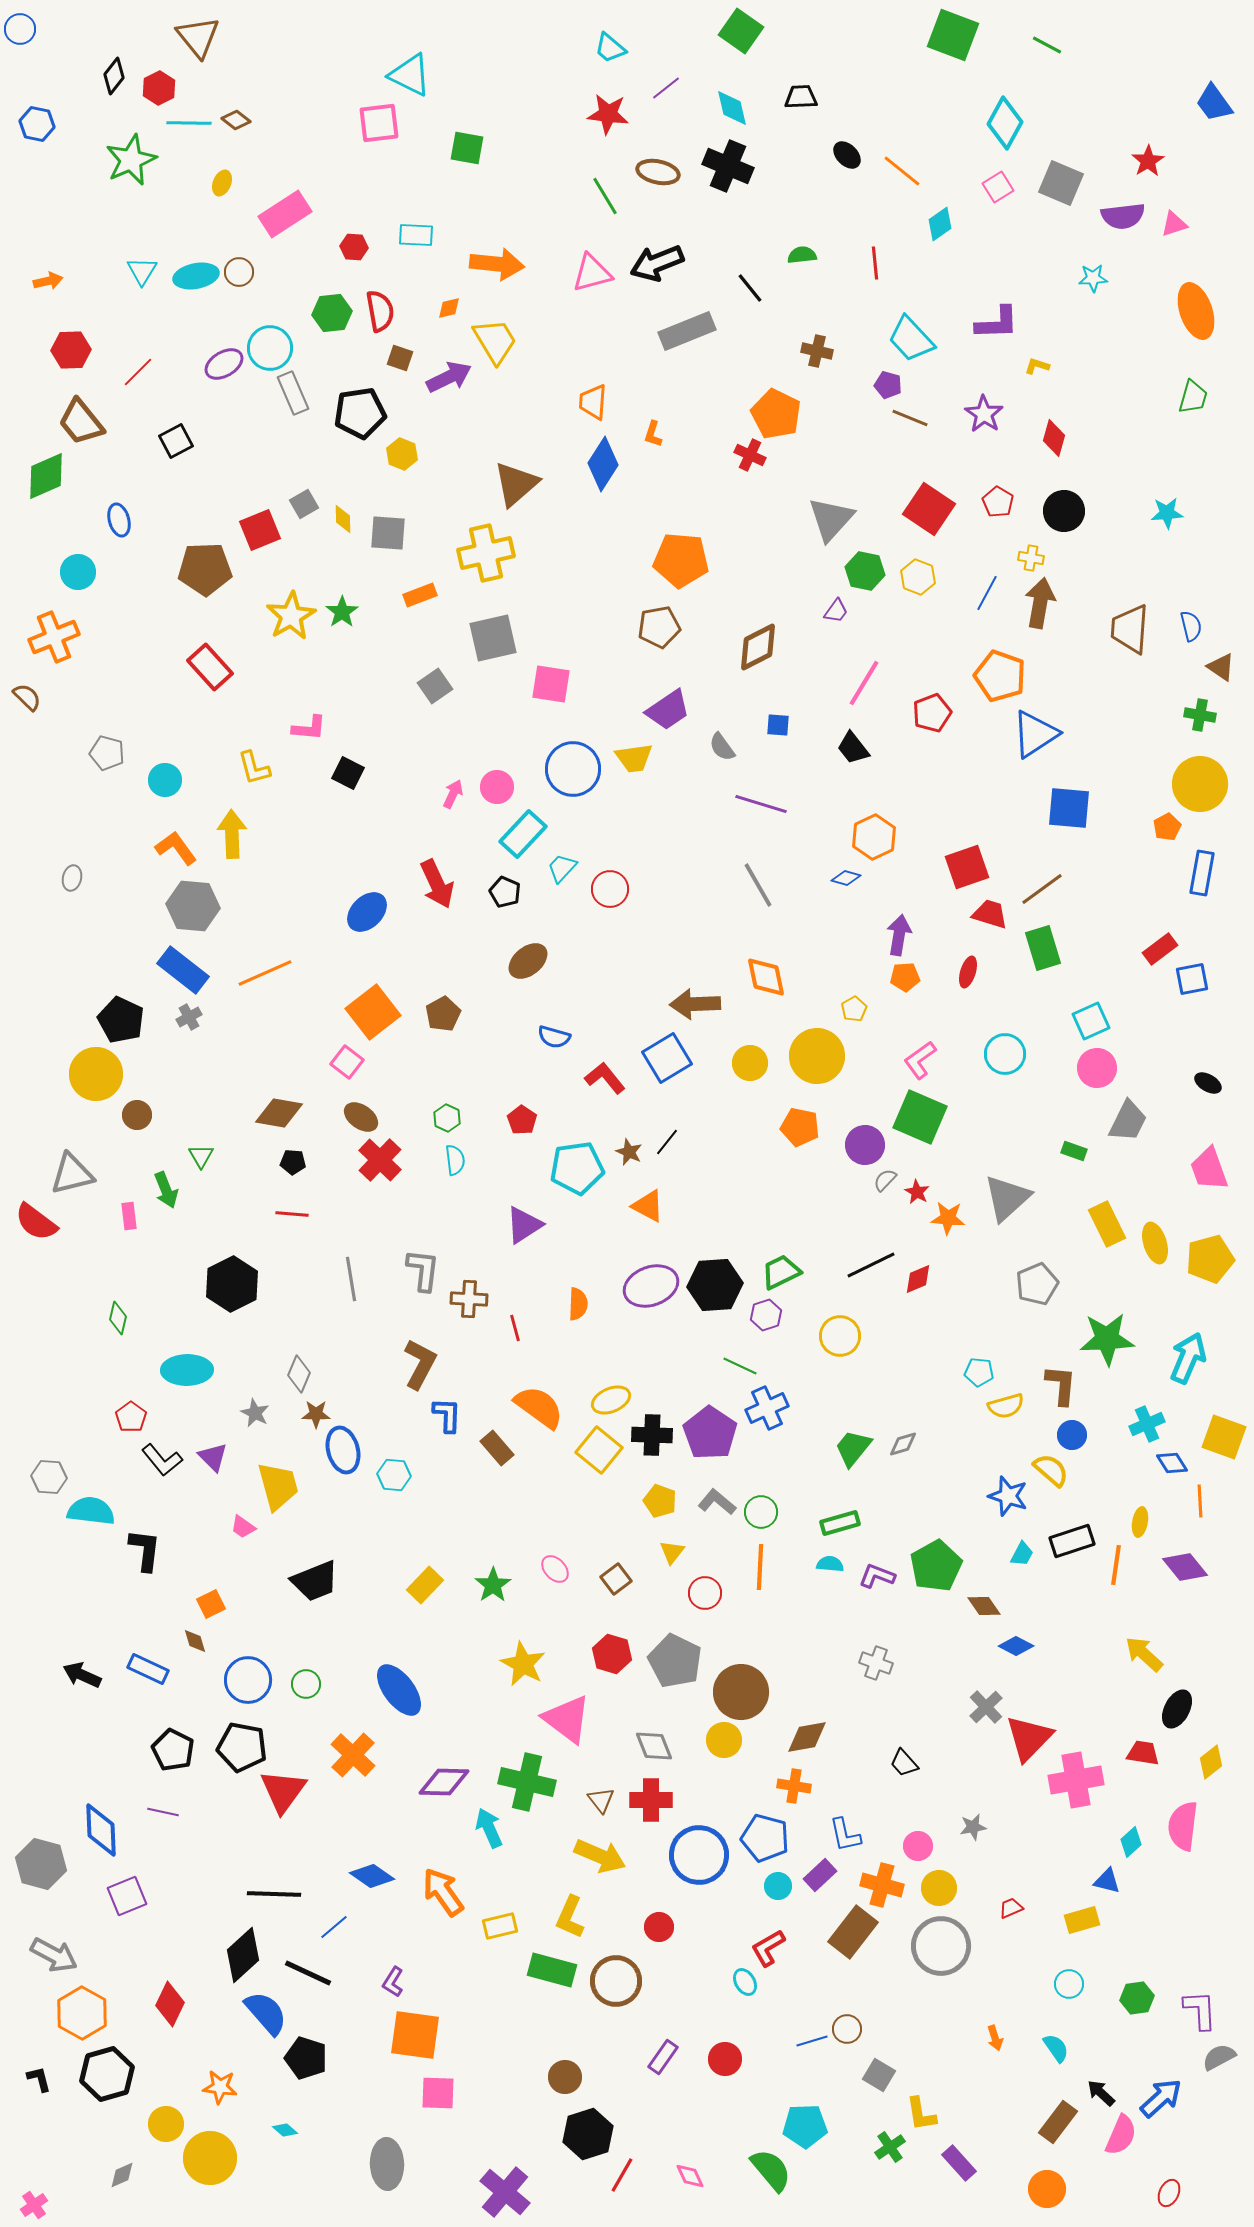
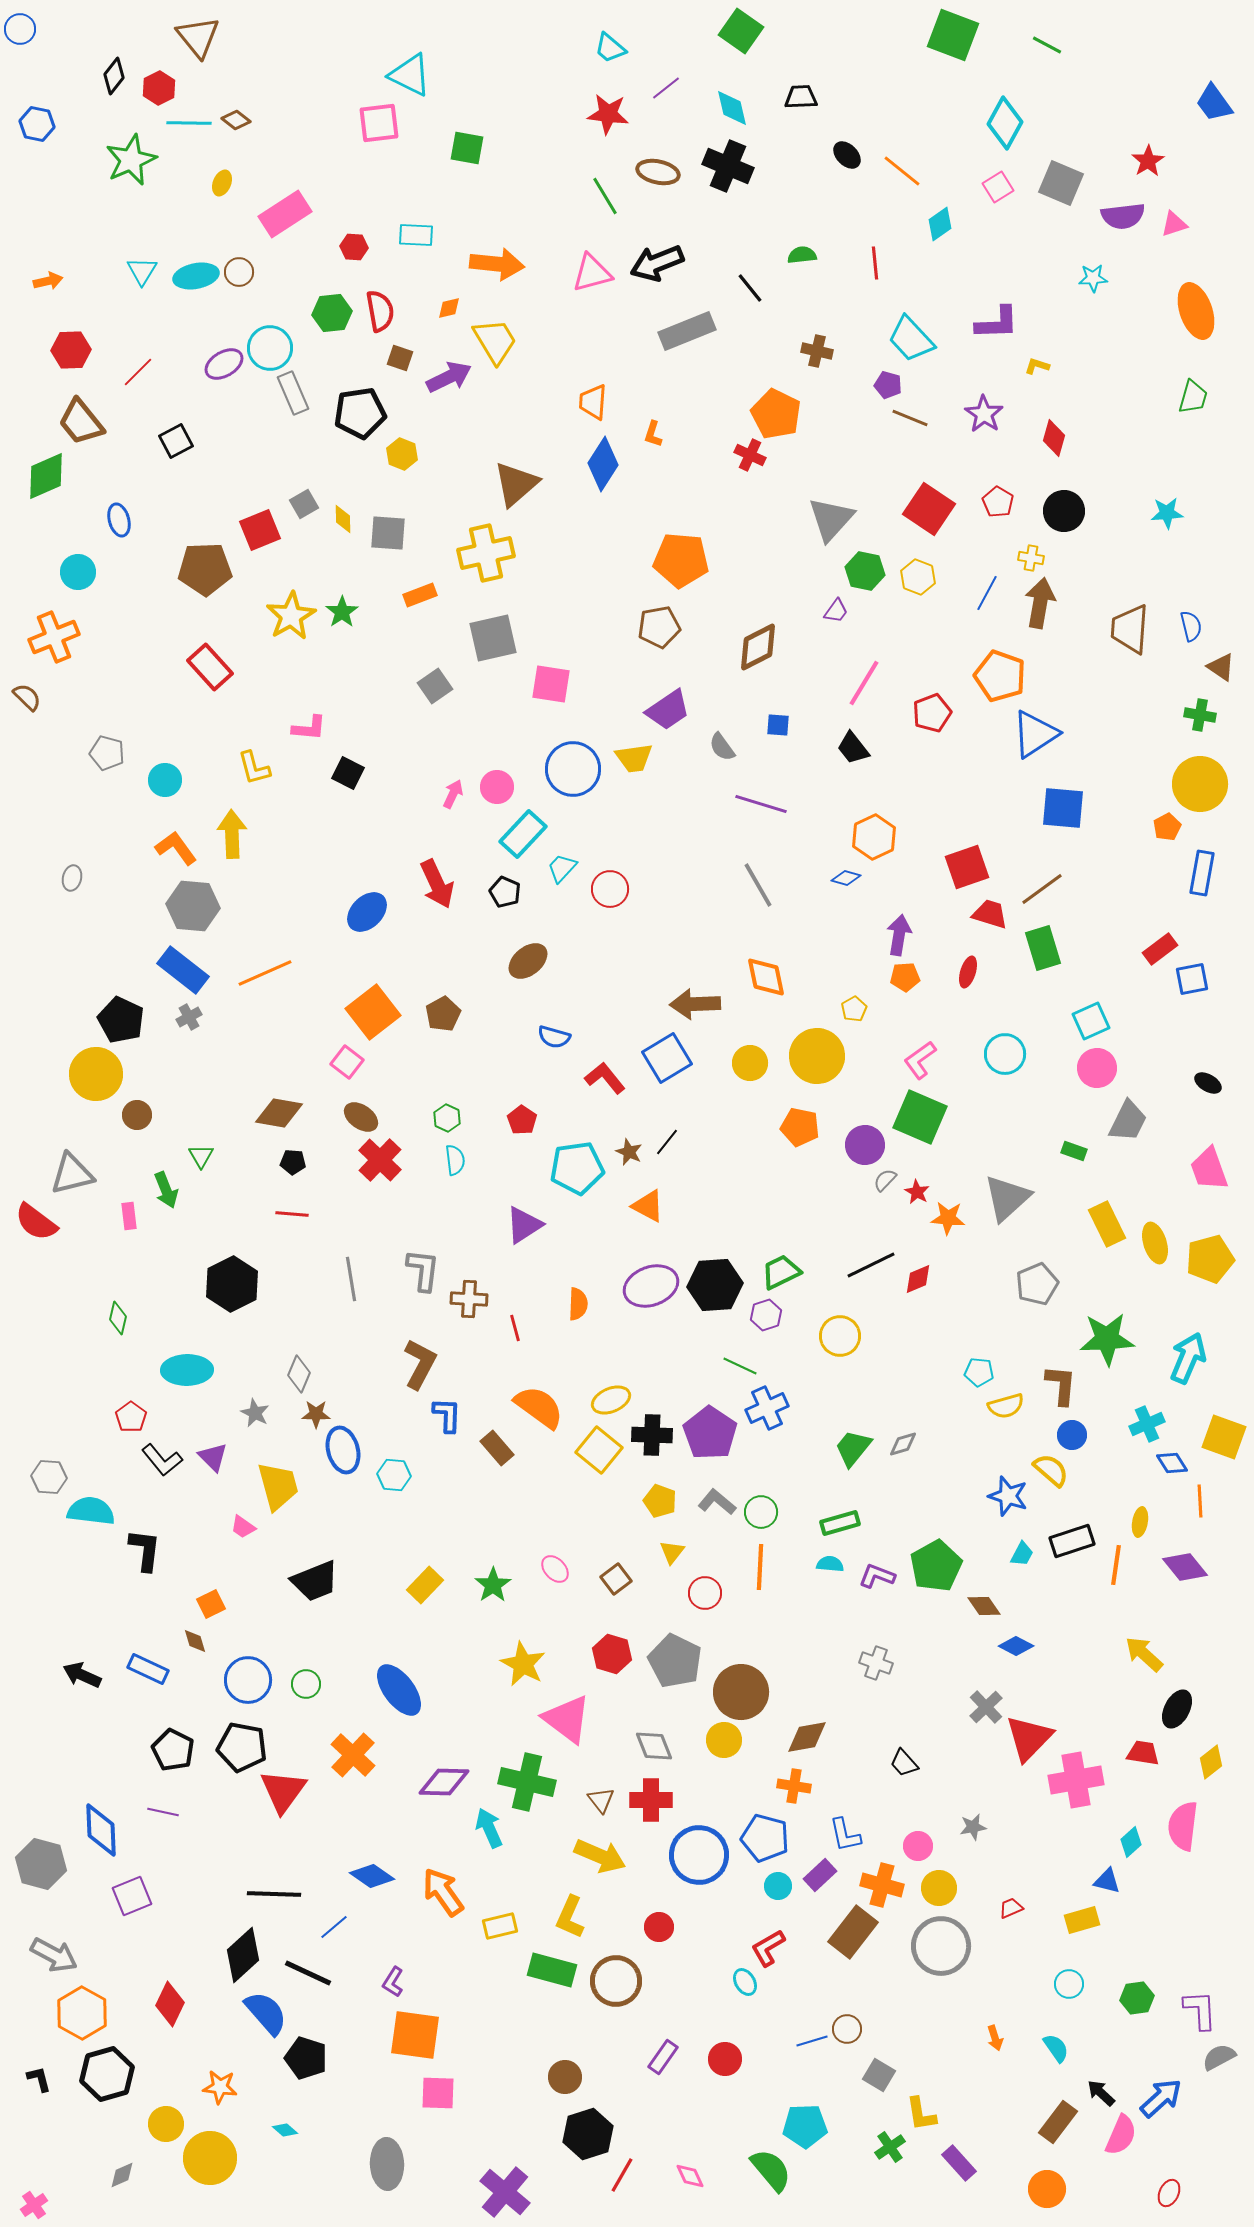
blue square at (1069, 808): moved 6 px left
purple square at (127, 1896): moved 5 px right
